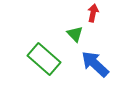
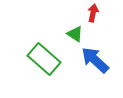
green triangle: rotated 12 degrees counterclockwise
blue arrow: moved 4 px up
